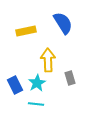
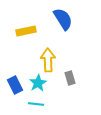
blue semicircle: moved 4 px up
cyan star: moved 1 px right
